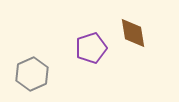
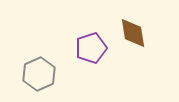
gray hexagon: moved 7 px right
